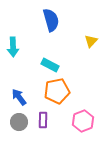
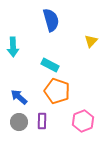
orange pentagon: rotated 30 degrees clockwise
blue arrow: rotated 12 degrees counterclockwise
purple rectangle: moved 1 px left, 1 px down
